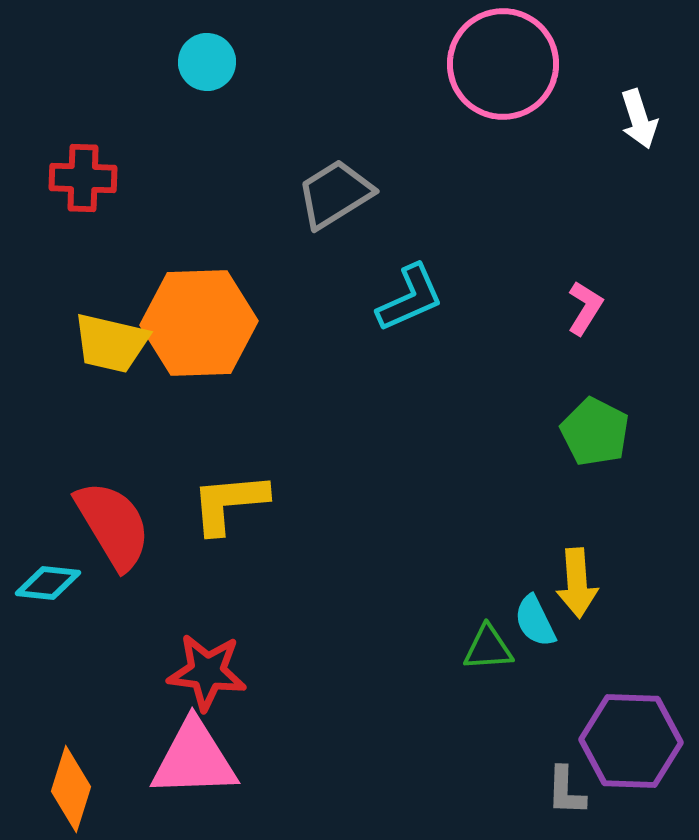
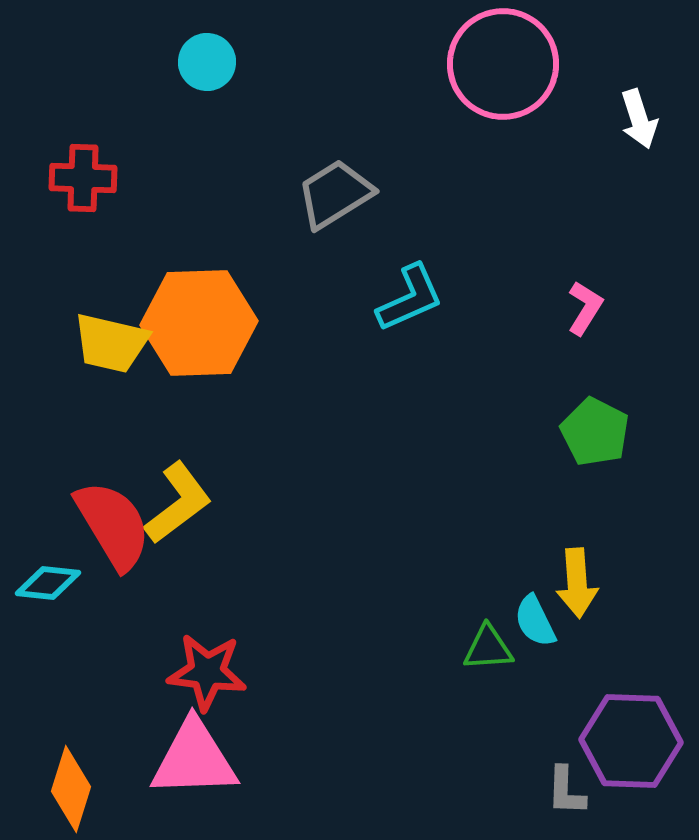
yellow L-shape: moved 51 px left; rotated 148 degrees clockwise
